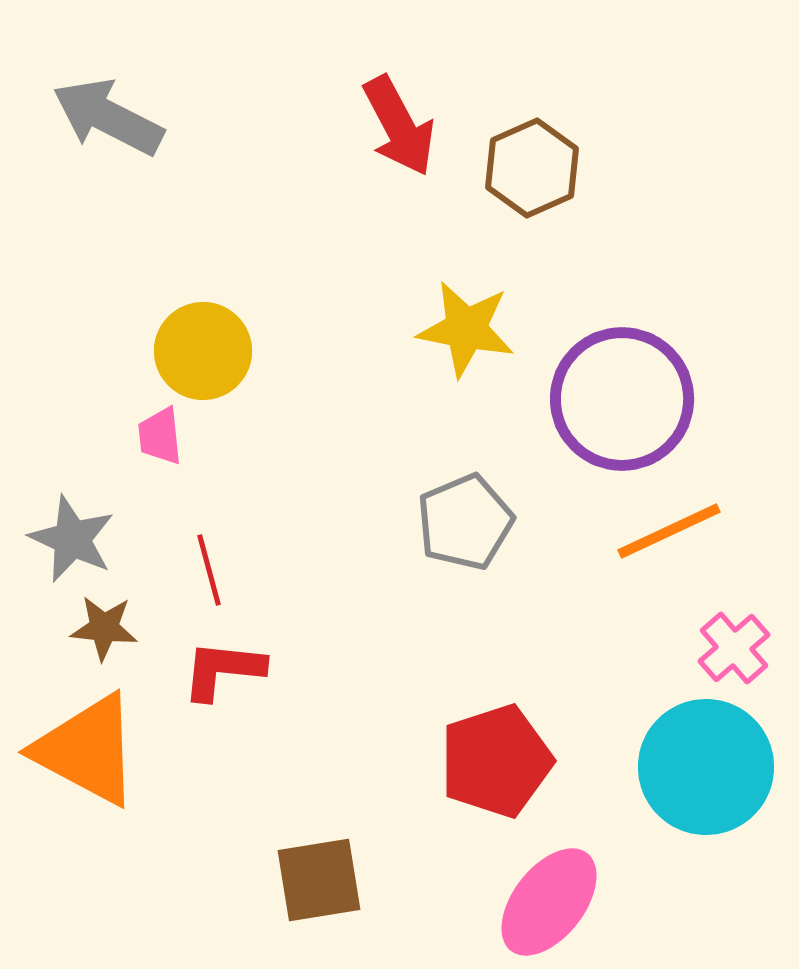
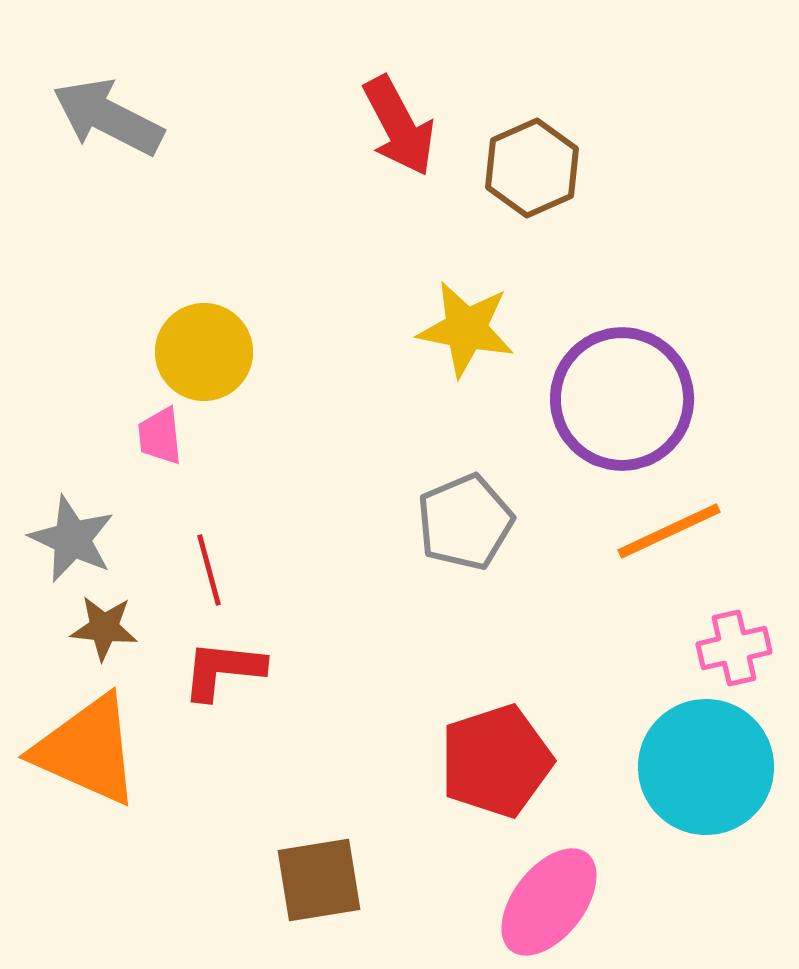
yellow circle: moved 1 px right, 1 px down
pink cross: rotated 28 degrees clockwise
orange triangle: rotated 4 degrees counterclockwise
